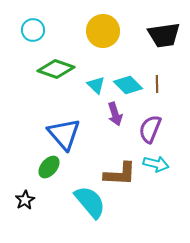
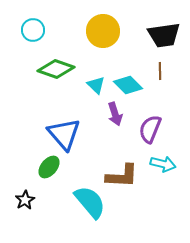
brown line: moved 3 px right, 13 px up
cyan arrow: moved 7 px right
brown L-shape: moved 2 px right, 2 px down
